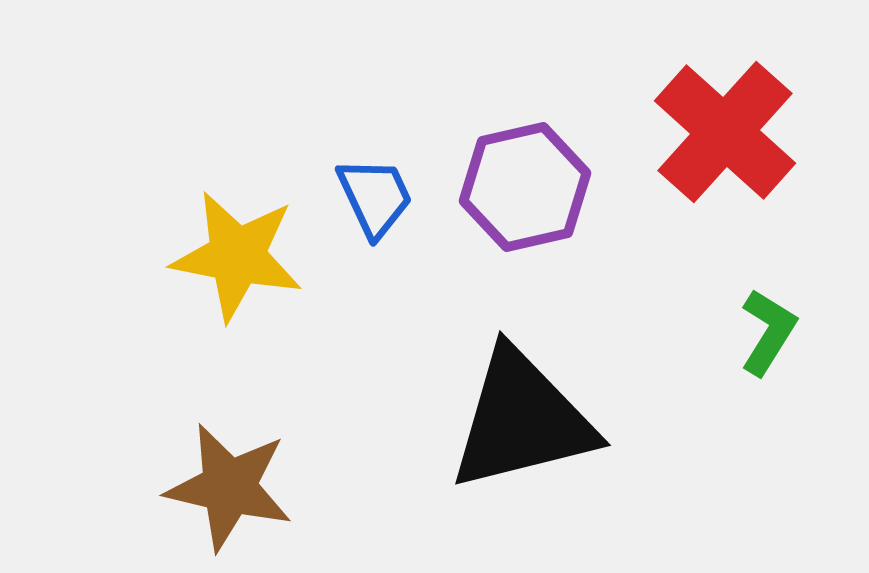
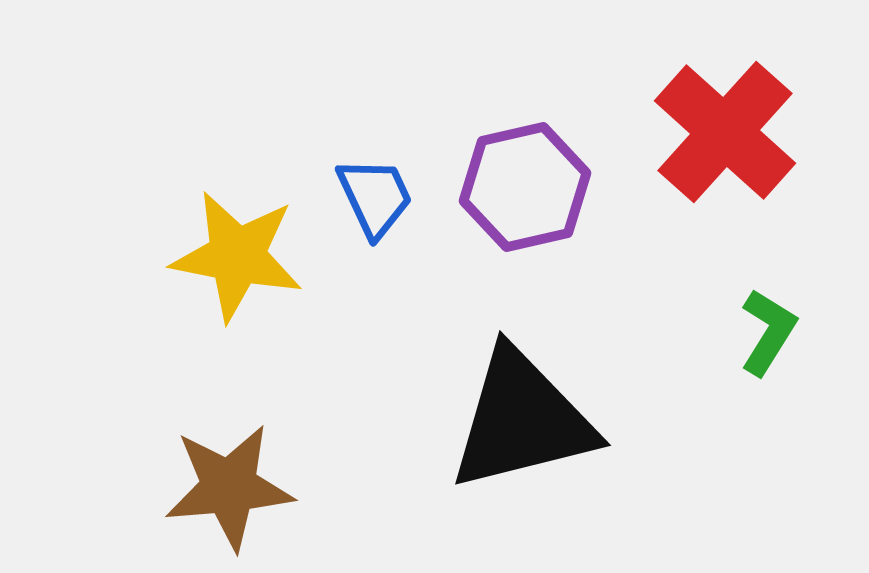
brown star: rotated 18 degrees counterclockwise
